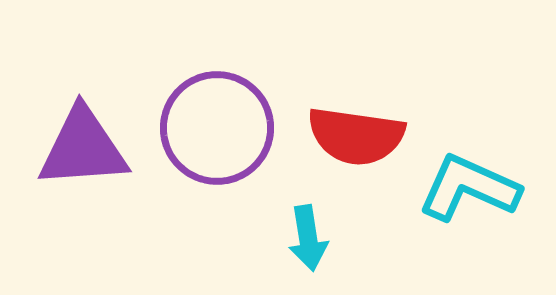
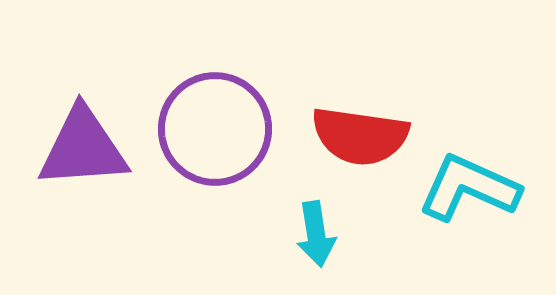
purple circle: moved 2 px left, 1 px down
red semicircle: moved 4 px right
cyan arrow: moved 8 px right, 4 px up
